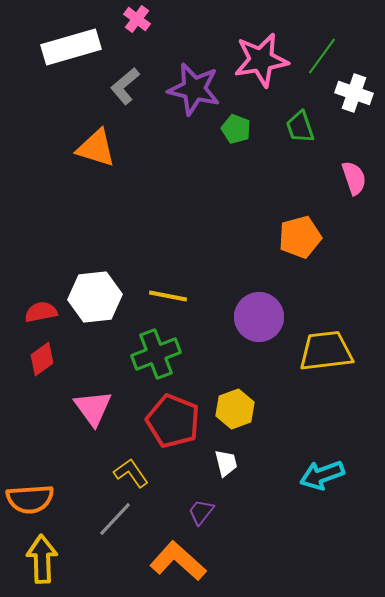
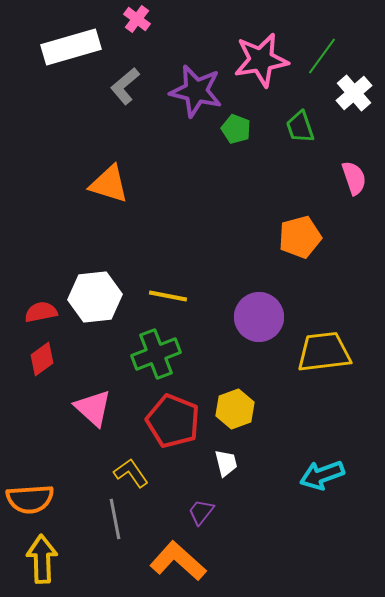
purple star: moved 2 px right, 2 px down
white cross: rotated 30 degrees clockwise
orange triangle: moved 13 px right, 36 px down
yellow trapezoid: moved 2 px left, 1 px down
pink triangle: rotated 12 degrees counterclockwise
gray line: rotated 54 degrees counterclockwise
